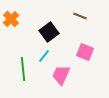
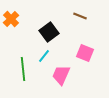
pink square: moved 1 px down
